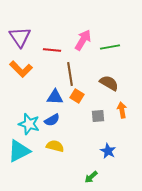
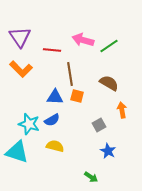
pink arrow: rotated 105 degrees counterclockwise
green line: moved 1 px left, 1 px up; rotated 24 degrees counterclockwise
orange square: rotated 16 degrees counterclockwise
gray square: moved 1 px right, 9 px down; rotated 24 degrees counterclockwise
cyan triangle: moved 2 px left, 1 px down; rotated 45 degrees clockwise
green arrow: rotated 104 degrees counterclockwise
